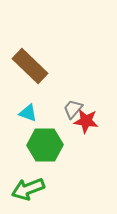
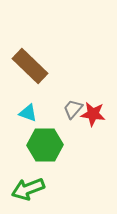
red star: moved 7 px right, 7 px up
